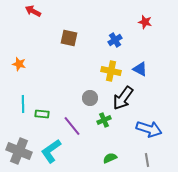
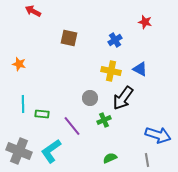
blue arrow: moved 9 px right, 6 px down
